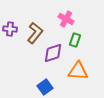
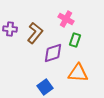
orange triangle: moved 2 px down
